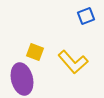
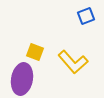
purple ellipse: rotated 24 degrees clockwise
